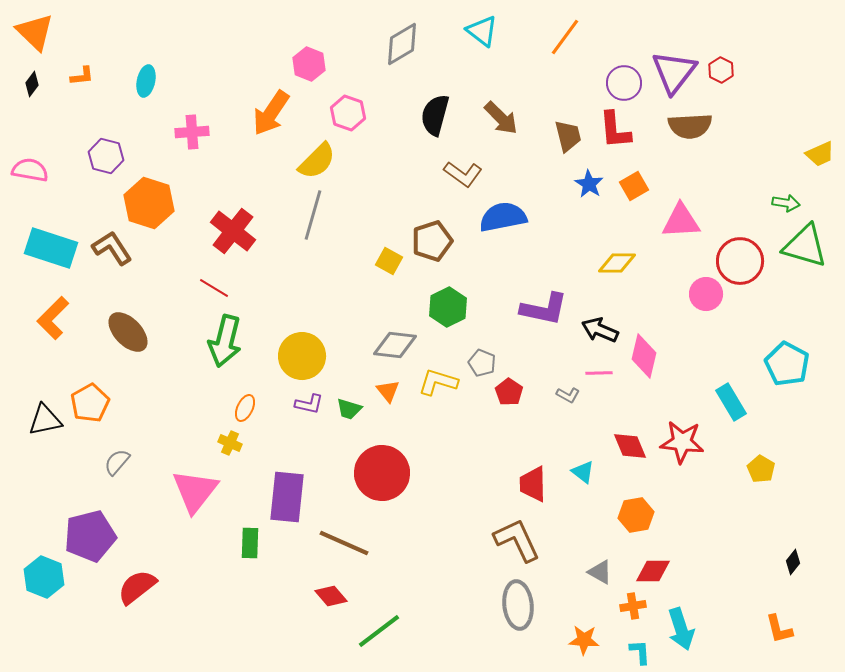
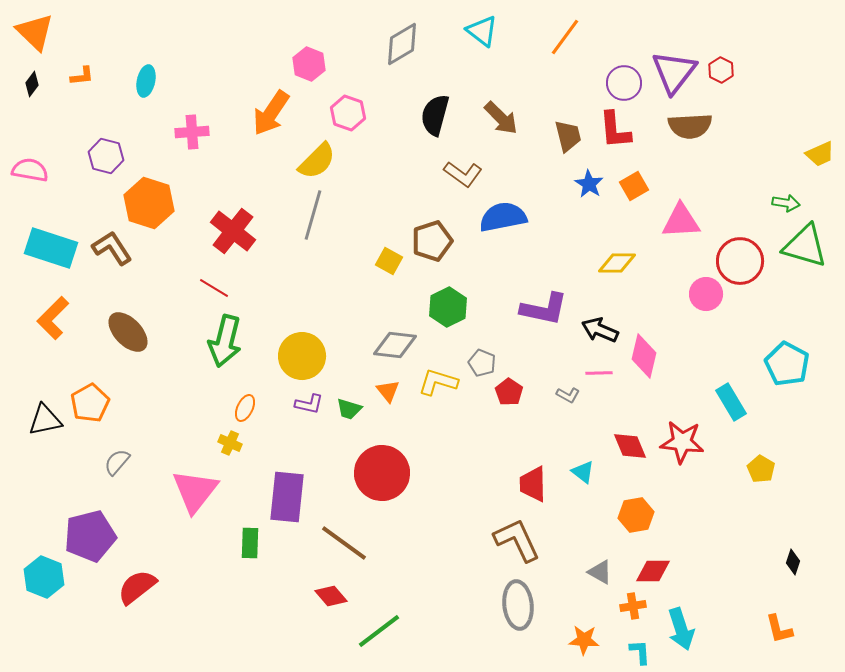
brown line at (344, 543): rotated 12 degrees clockwise
black diamond at (793, 562): rotated 20 degrees counterclockwise
